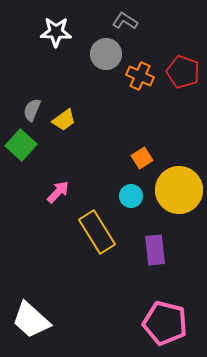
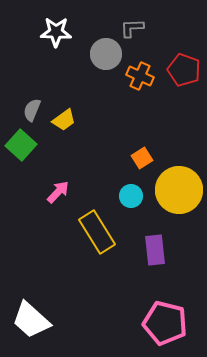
gray L-shape: moved 7 px right, 7 px down; rotated 35 degrees counterclockwise
red pentagon: moved 1 px right, 2 px up
